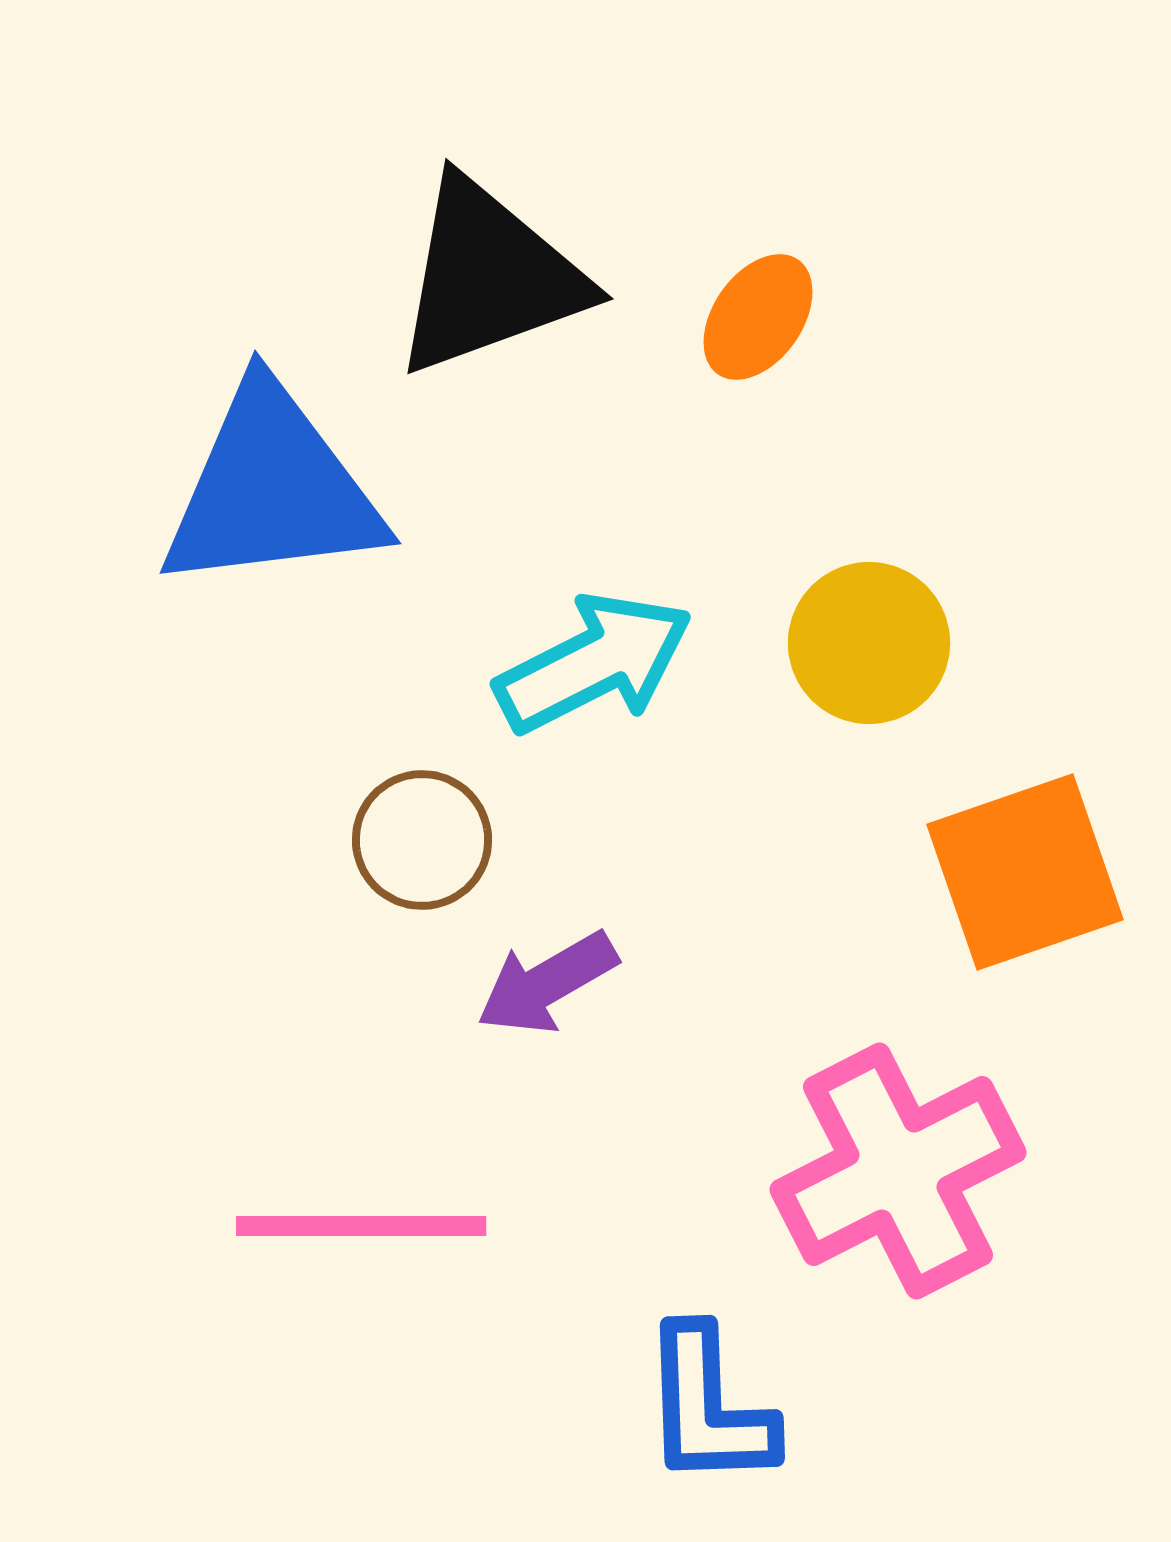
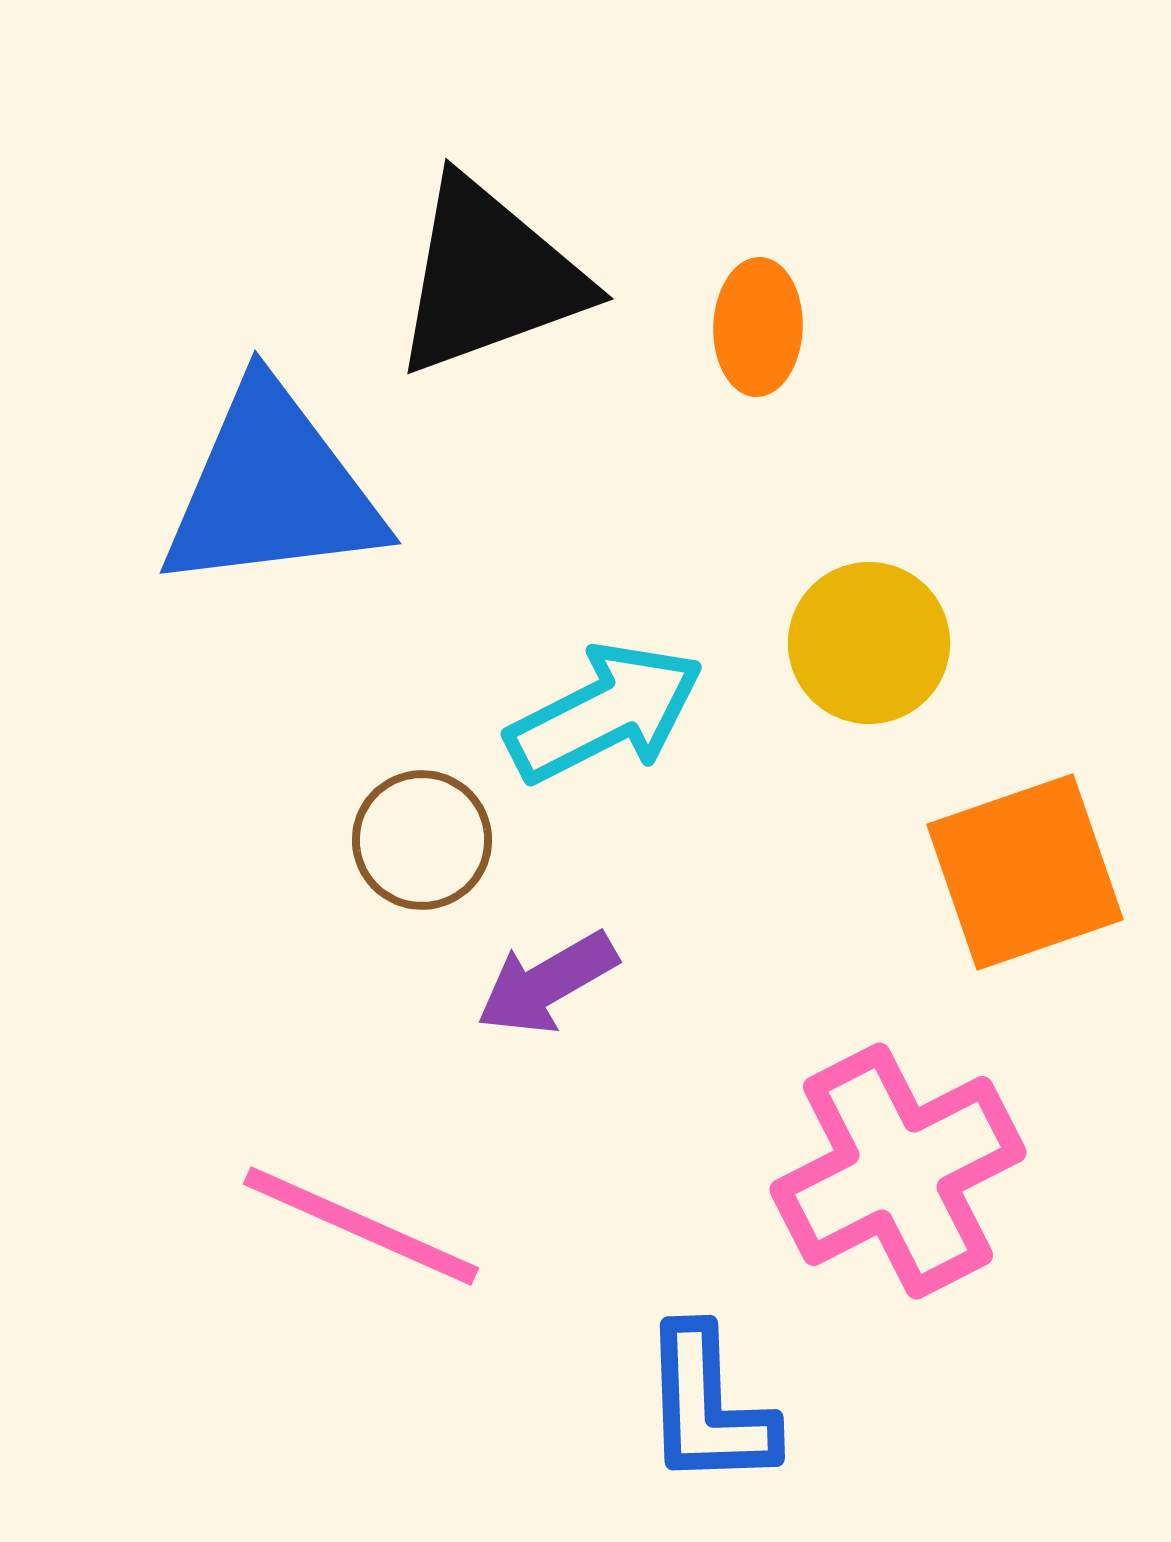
orange ellipse: moved 10 px down; rotated 33 degrees counterclockwise
cyan arrow: moved 11 px right, 50 px down
pink line: rotated 24 degrees clockwise
